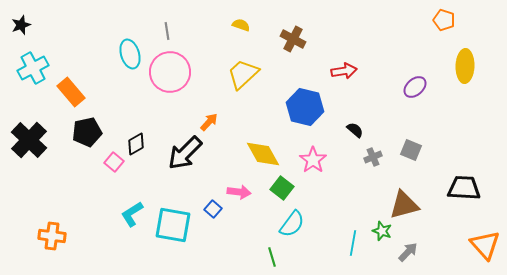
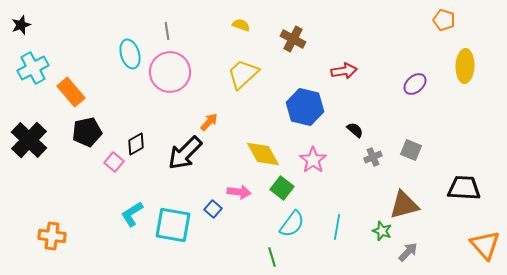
purple ellipse: moved 3 px up
cyan line: moved 16 px left, 16 px up
